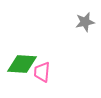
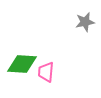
pink trapezoid: moved 4 px right
